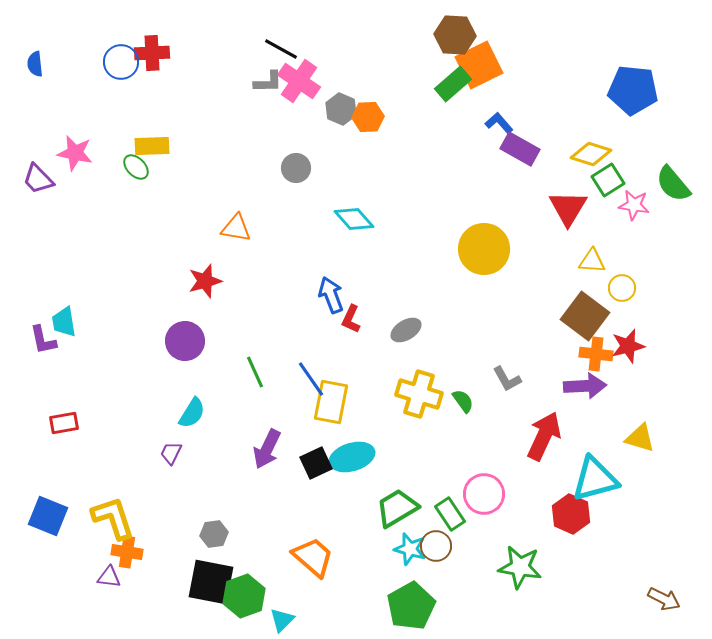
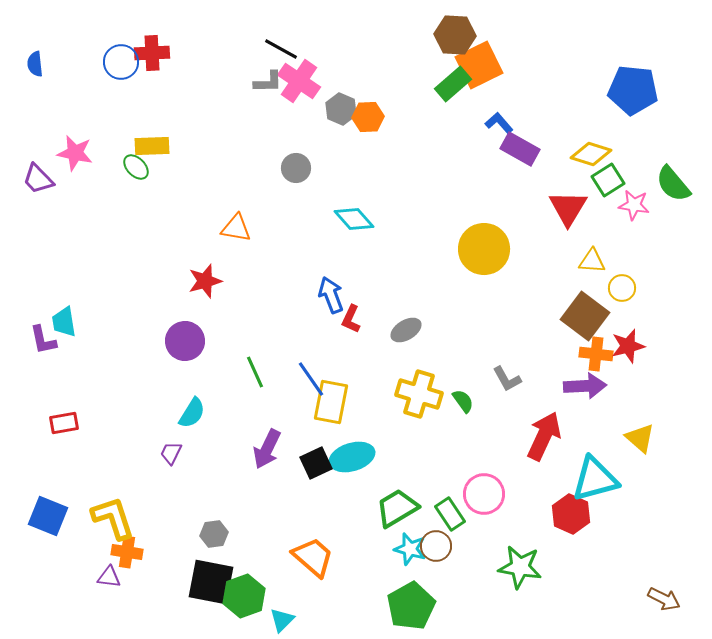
yellow triangle at (640, 438): rotated 24 degrees clockwise
